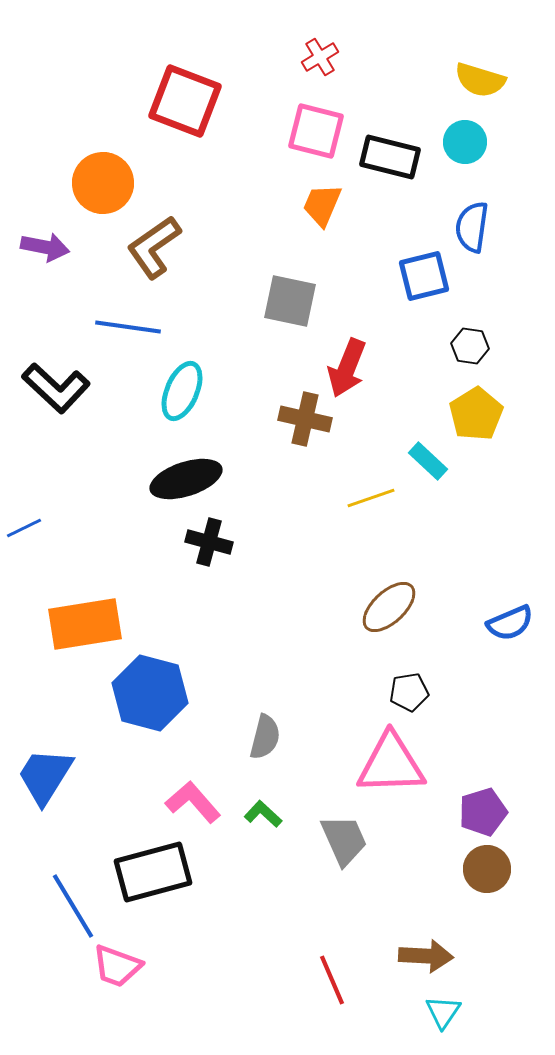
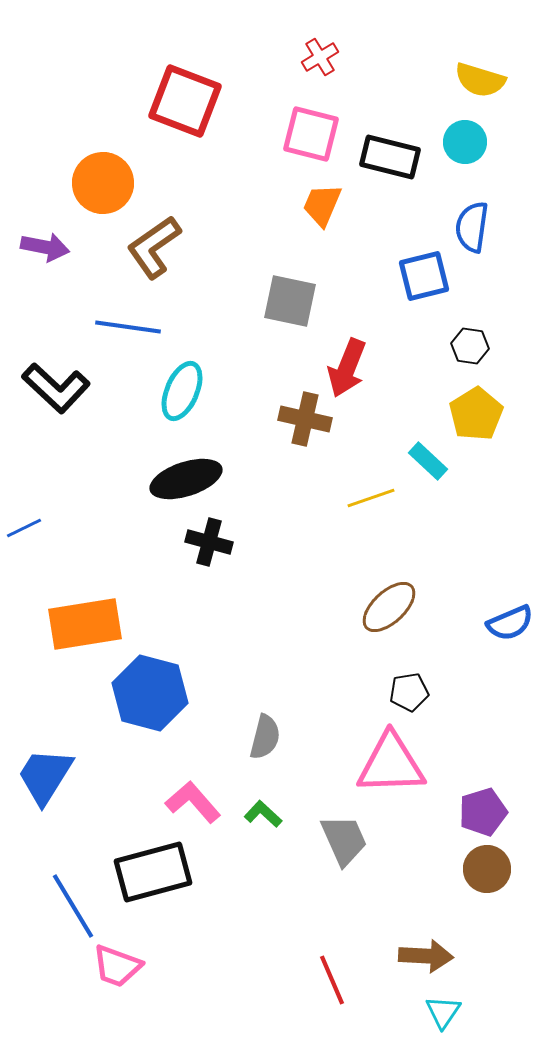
pink square at (316, 131): moved 5 px left, 3 px down
